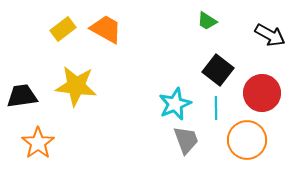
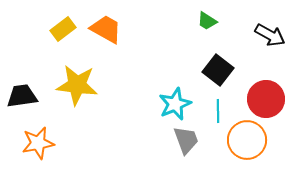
yellow star: moved 1 px right, 1 px up
red circle: moved 4 px right, 6 px down
cyan line: moved 2 px right, 3 px down
orange star: rotated 24 degrees clockwise
